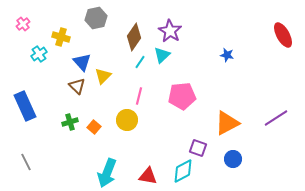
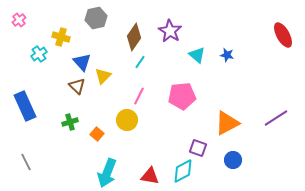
pink cross: moved 4 px left, 4 px up
cyan triangle: moved 35 px right; rotated 36 degrees counterclockwise
pink line: rotated 12 degrees clockwise
orange square: moved 3 px right, 7 px down
blue circle: moved 1 px down
red triangle: moved 2 px right
